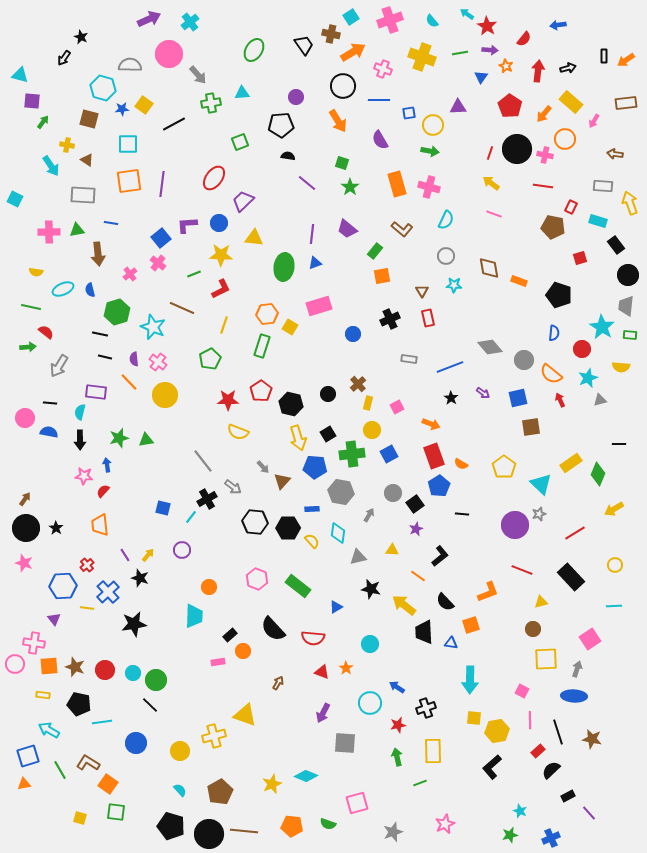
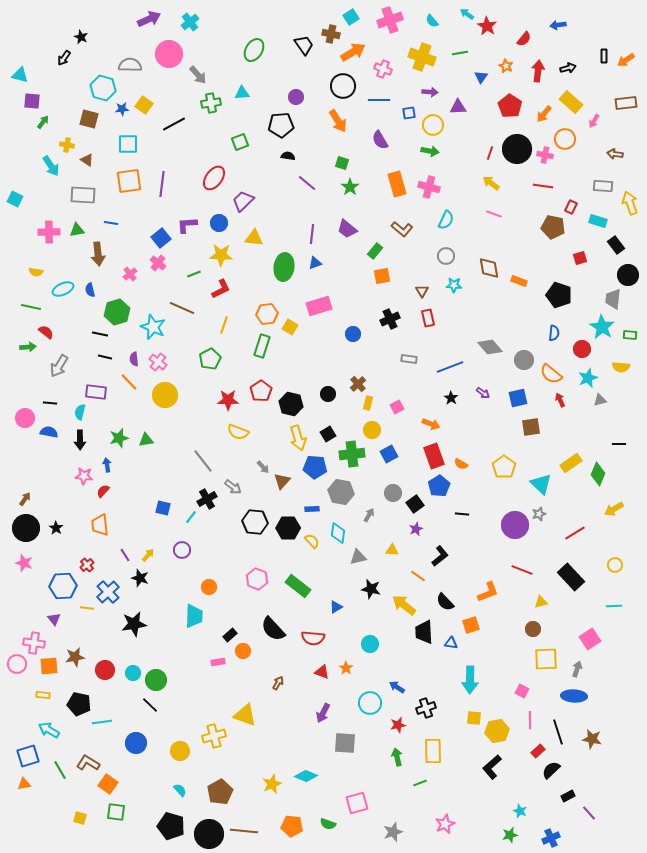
purple arrow at (490, 50): moved 60 px left, 42 px down
gray trapezoid at (626, 306): moved 13 px left, 7 px up
pink circle at (15, 664): moved 2 px right
brown star at (75, 667): moved 10 px up; rotated 30 degrees counterclockwise
